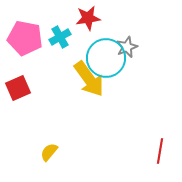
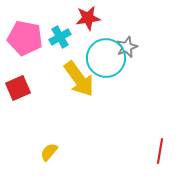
yellow arrow: moved 10 px left
